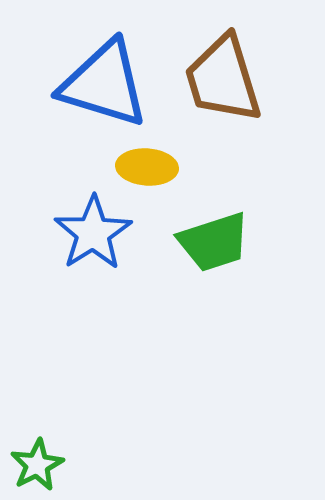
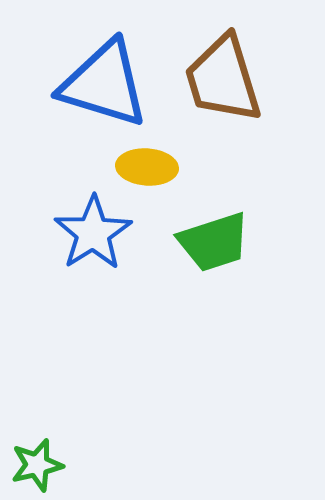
green star: rotated 14 degrees clockwise
